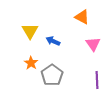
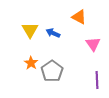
orange triangle: moved 3 px left
yellow triangle: moved 1 px up
blue arrow: moved 8 px up
gray pentagon: moved 4 px up
